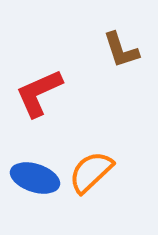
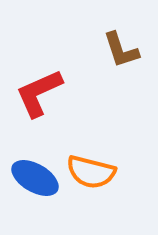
orange semicircle: rotated 123 degrees counterclockwise
blue ellipse: rotated 12 degrees clockwise
